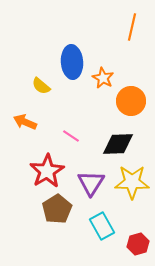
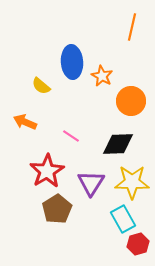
orange star: moved 1 px left, 2 px up
cyan rectangle: moved 21 px right, 7 px up
